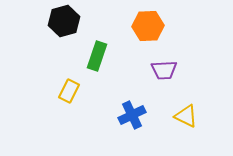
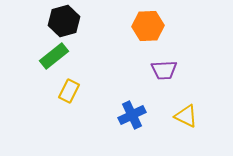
green rectangle: moved 43 px left; rotated 32 degrees clockwise
